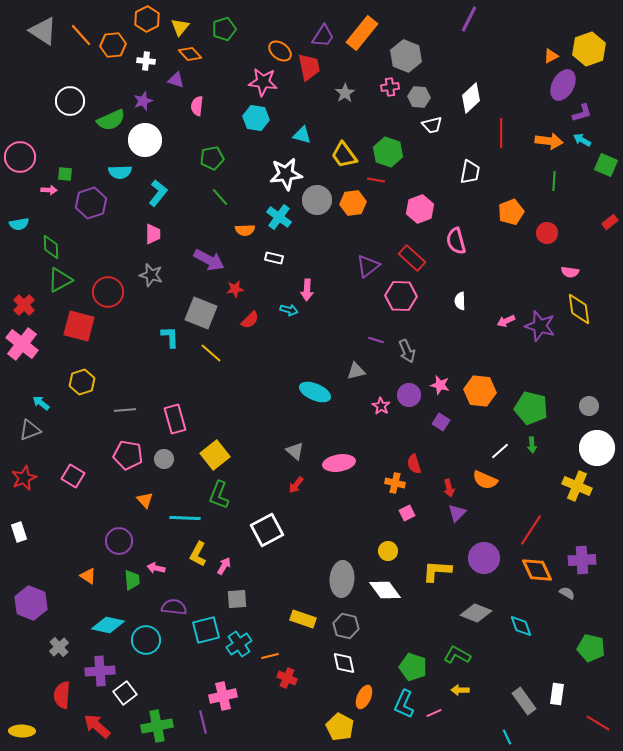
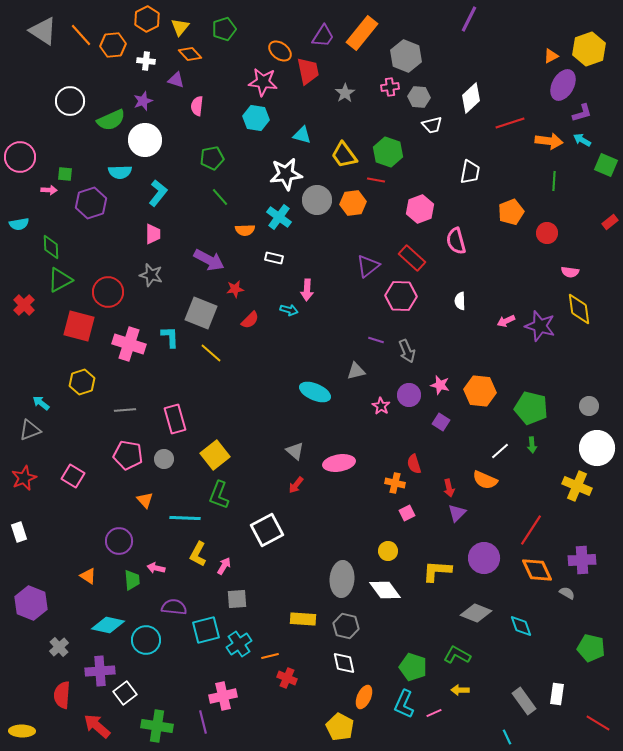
red trapezoid at (309, 67): moved 1 px left, 4 px down
red line at (501, 133): moved 9 px right, 10 px up; rotated 72 degrees clockwise
pink cross at (22, 344): moved 107 px right; rotated 20 degrees counterclockwise
yellow rectangle at (303, 619): rotated 15 degrees counterclockwise
green cross at (157, 726): rotated 20 degrees clockwise
